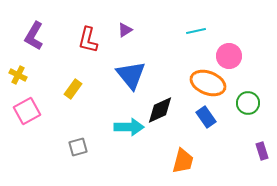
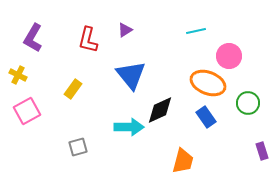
purple L-shape: moved 1 px left, 2 px down
